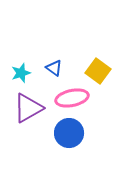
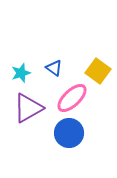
pink ellipse: rotated 32 degrees counterclockwise
